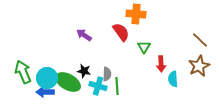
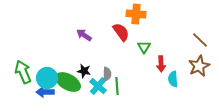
cyan cross: rotated 24 degrees clockwise
